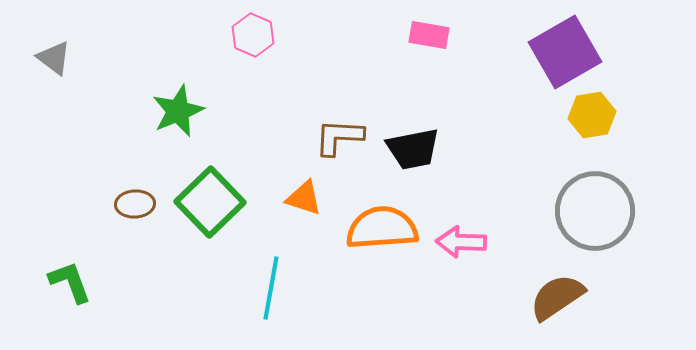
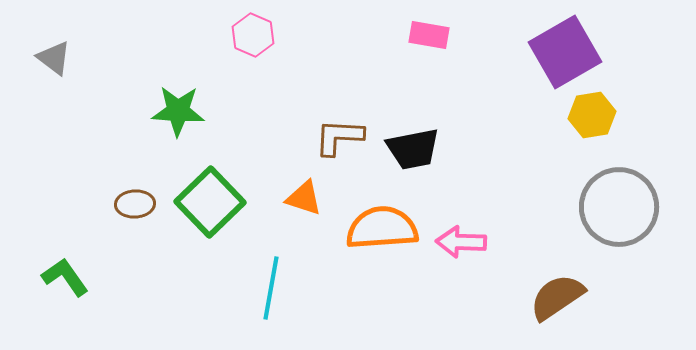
green star: rotated 26 degrees clockwise
gray circle: moved 24 px right, 4 px up
green L-shape: moved 5 px left, 5 px up; rotated 15 degrees counterclockwise
